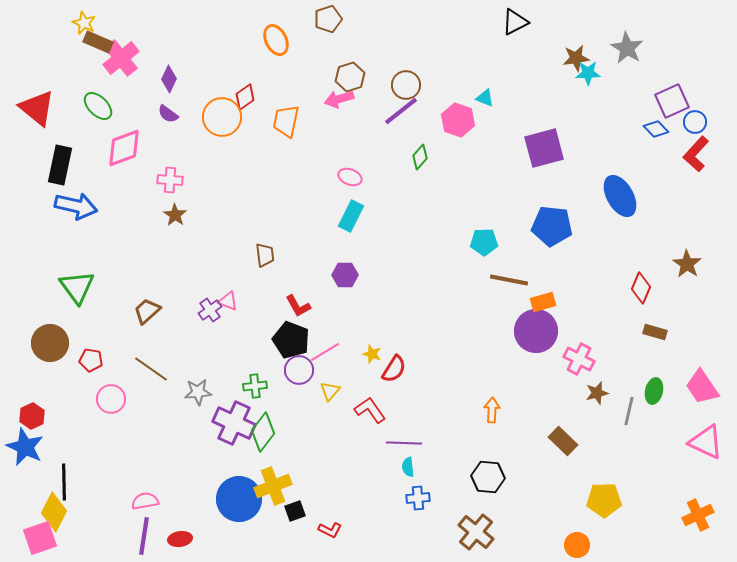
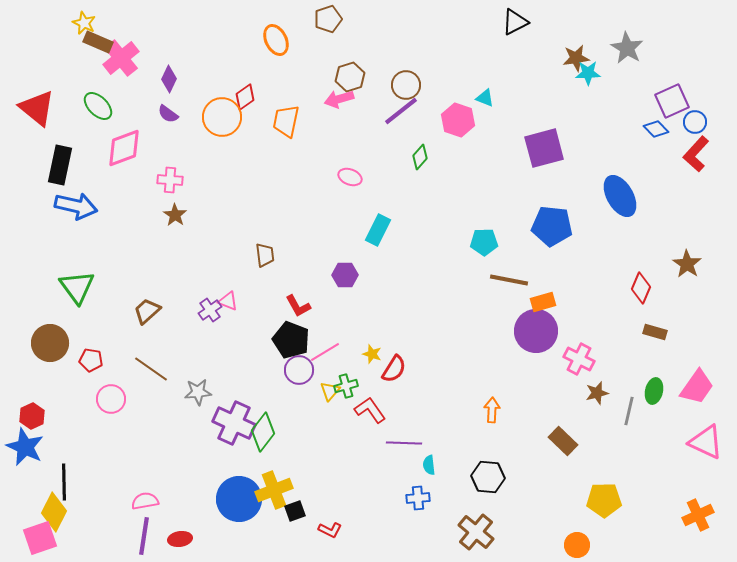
cyan rectangle at (351, 216): moved 27 px right, 14 px down
green cross at (255, 386): moved 91 px right; rotated 10 degrees counterclockwise
pink trapezoid at (702, 387): moved 5 px left; rotated 111 degrees counterclockwise
cyan semicircle at (408, 467): moved 21 px right, 2 px up
yellow cross at (273, 486): moved 1 px right, 4 px down
